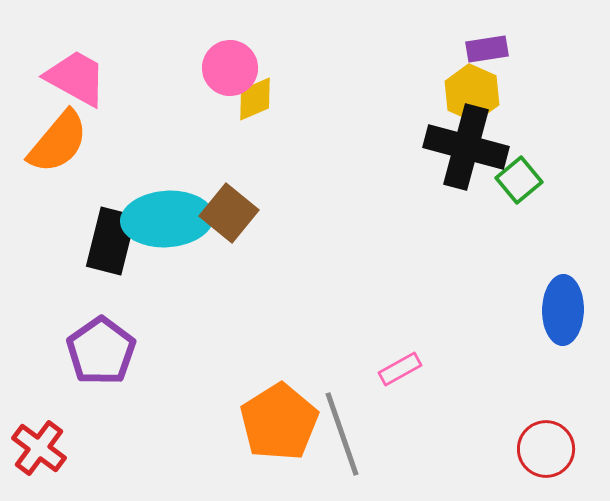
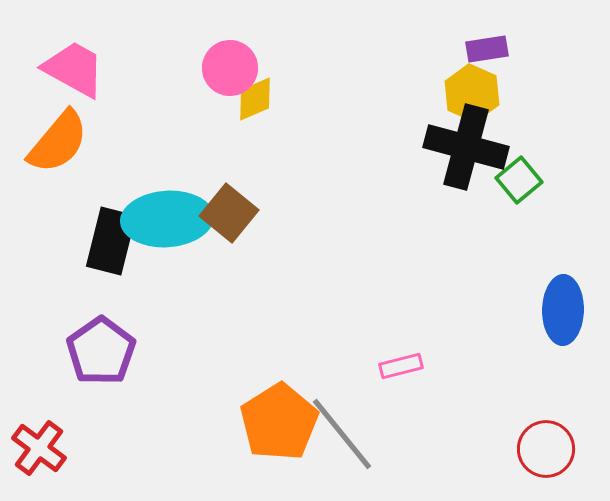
pink trapezoid: moved 2 px left, 9 px up
pink rectangle: moved 1 px right, 3 px up; rotated 15 degrees clockwise
gray line: rotated 20 degrees counterclockwise
